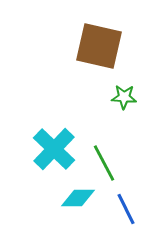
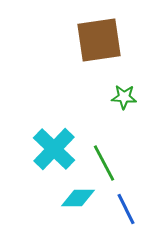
brown square: moved 6 px up; rotated 21 degrees counterclockwise
